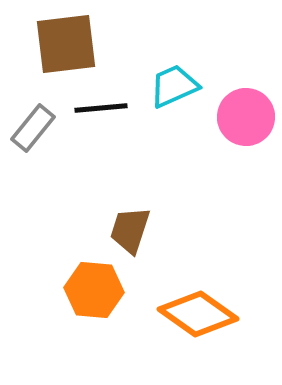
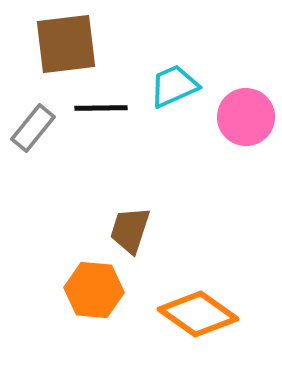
black line: rotated 4 degrees clockwise
